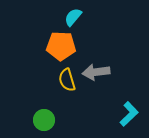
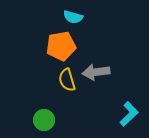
cyan semicircle: rotated 114 degrees counterclockwise
orange pentagon: rotated 12 degrees counterclockwise
